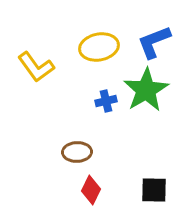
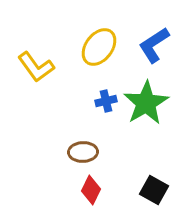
blue L-shape: moved 3 px down; rotated 12 degrees counterclockwise
yellow ellipse: rotated 42 degrees counterclockwise
green star: moved 13 px down
brown ellipse: moved 6 px right
black square: rotated 28 degrees clockwise
